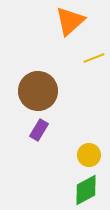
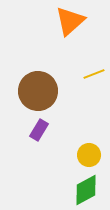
yellow line: moved 16 px down
